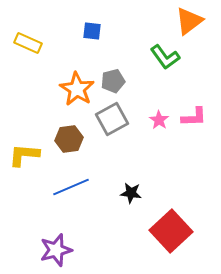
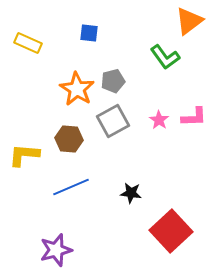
blue square: moved 3 px left, 2 px down
gray square: moved 1 px right, 2 px down
brown hexagon: rotated 12 degrees clockwise
